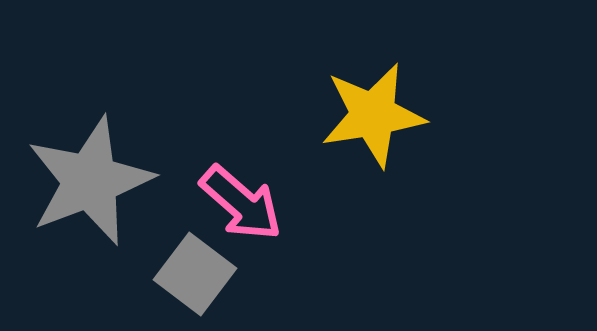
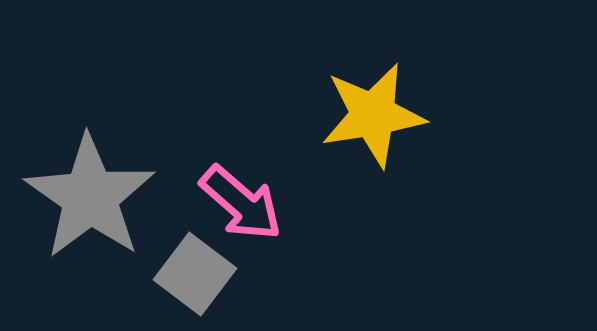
gray star: moved 16 px down; rotated 16 degrees counterclockwise
